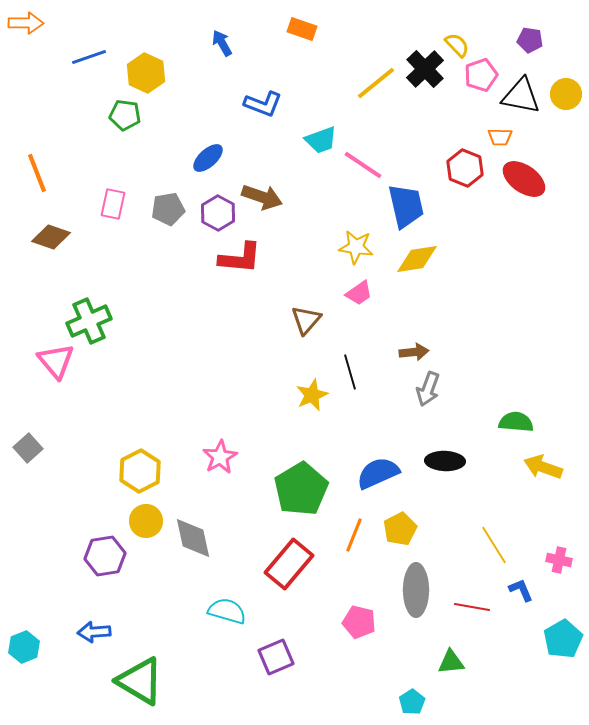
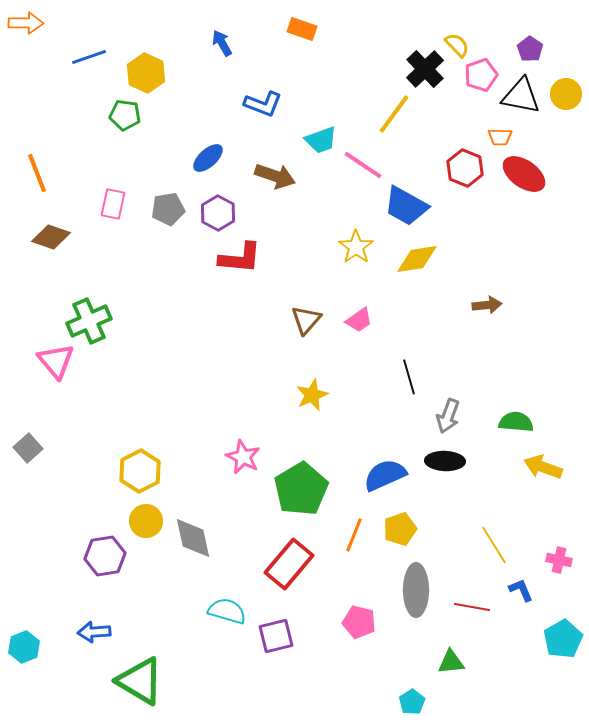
purple pentagon at (530, 40): moved 9 px down; rotated 25 degrees clockwise
yellow line at (376, 83): moved 18 px right, 31 px down; rotated 15 degrees counterclockwise
red ellipse at (524, 179): moved 5 px up
brown arrow at (262, 197): moved 13 px right, 21 px up
blue trapezoid at (406, 206): rotated 132 degrees clockwise
yellow star at (356, 247): rotated 28 degrees clockwise
pink trapezoid at (359, 293): moved 27 px down
brown arrow at (414, 352): moved 73 px right, 47 px up
black line at (350, 372): moved 59 px right, 5 px down
gray arrow at (428, 389): moved 20 px right, 27 px down
pink star at (220, 457): moved 23 px right; rotated 16 degrees counterclockwise
blue semicircle at (378, 473): moved 7 px right, 2 px down
yellow pentagon at (400, 529): rotated 8 degrees clockwise
purple square at (276, 657): moved 21 px up; rotated 9 degrees clockwise
